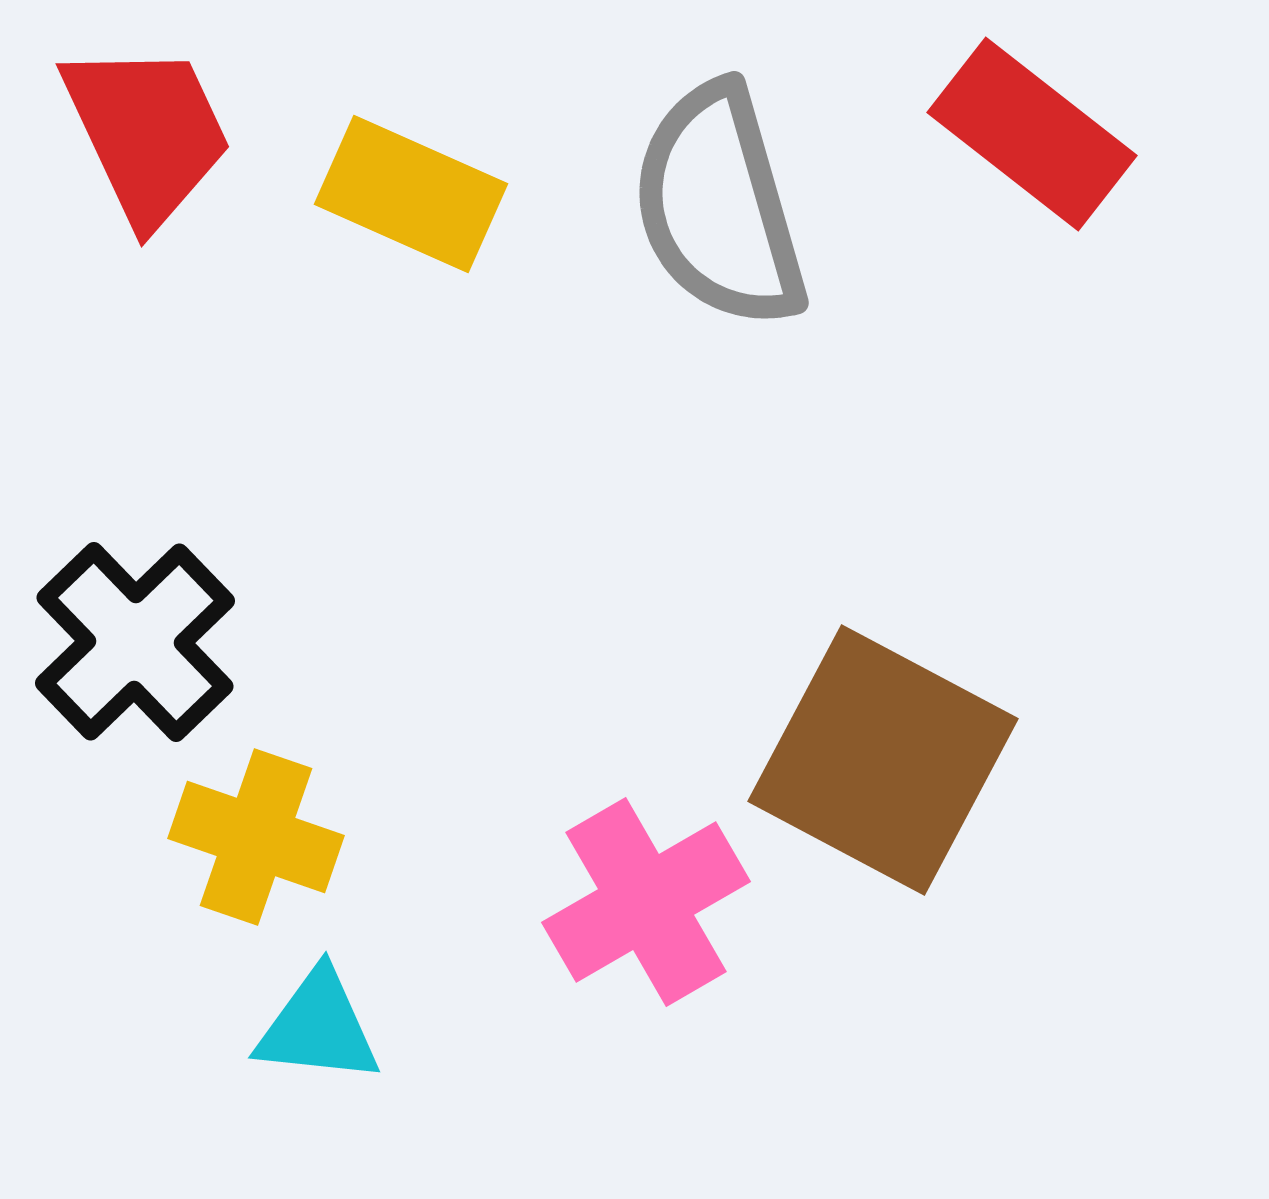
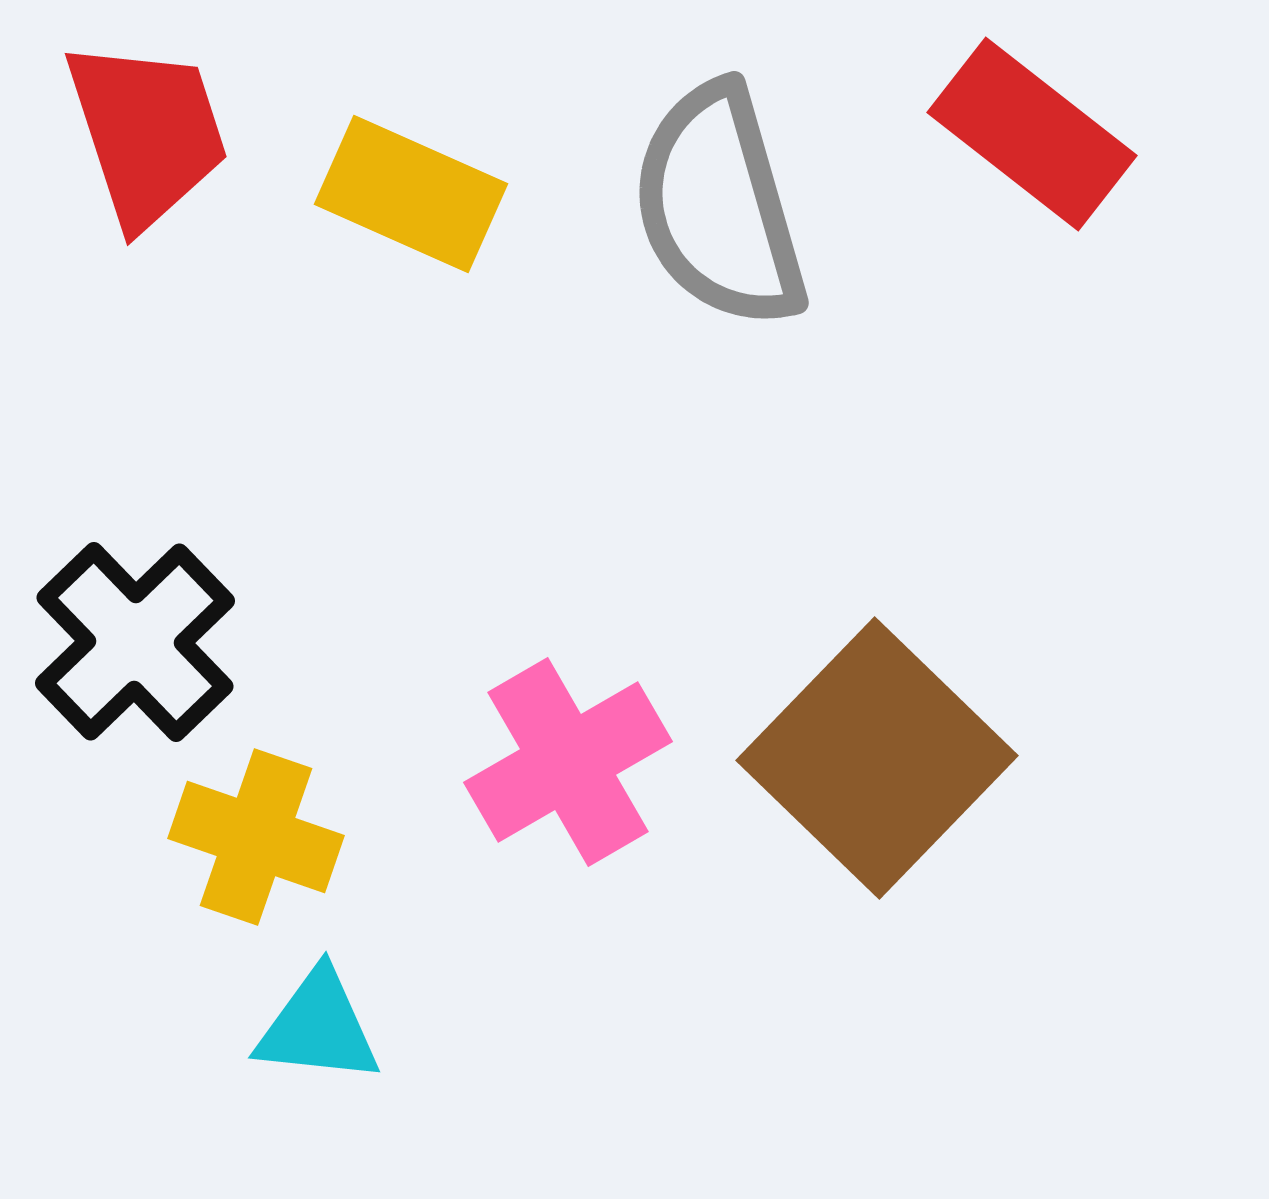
red trapezoid: rotated 7 degrees clockwise
brown square: moved 6 px left, 2 px up; rotated 16 degrees clockwise
pink cross: moved 78 px left, 140 px up
